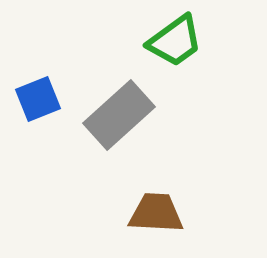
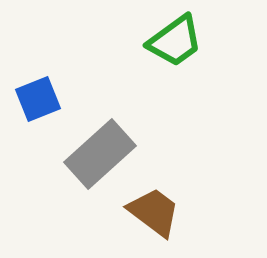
gray rectangle: moved 19 px left, 39 px down
brown trapezoid: moved 2 px left, 1 px up; rotated 34 degrees clockwise
